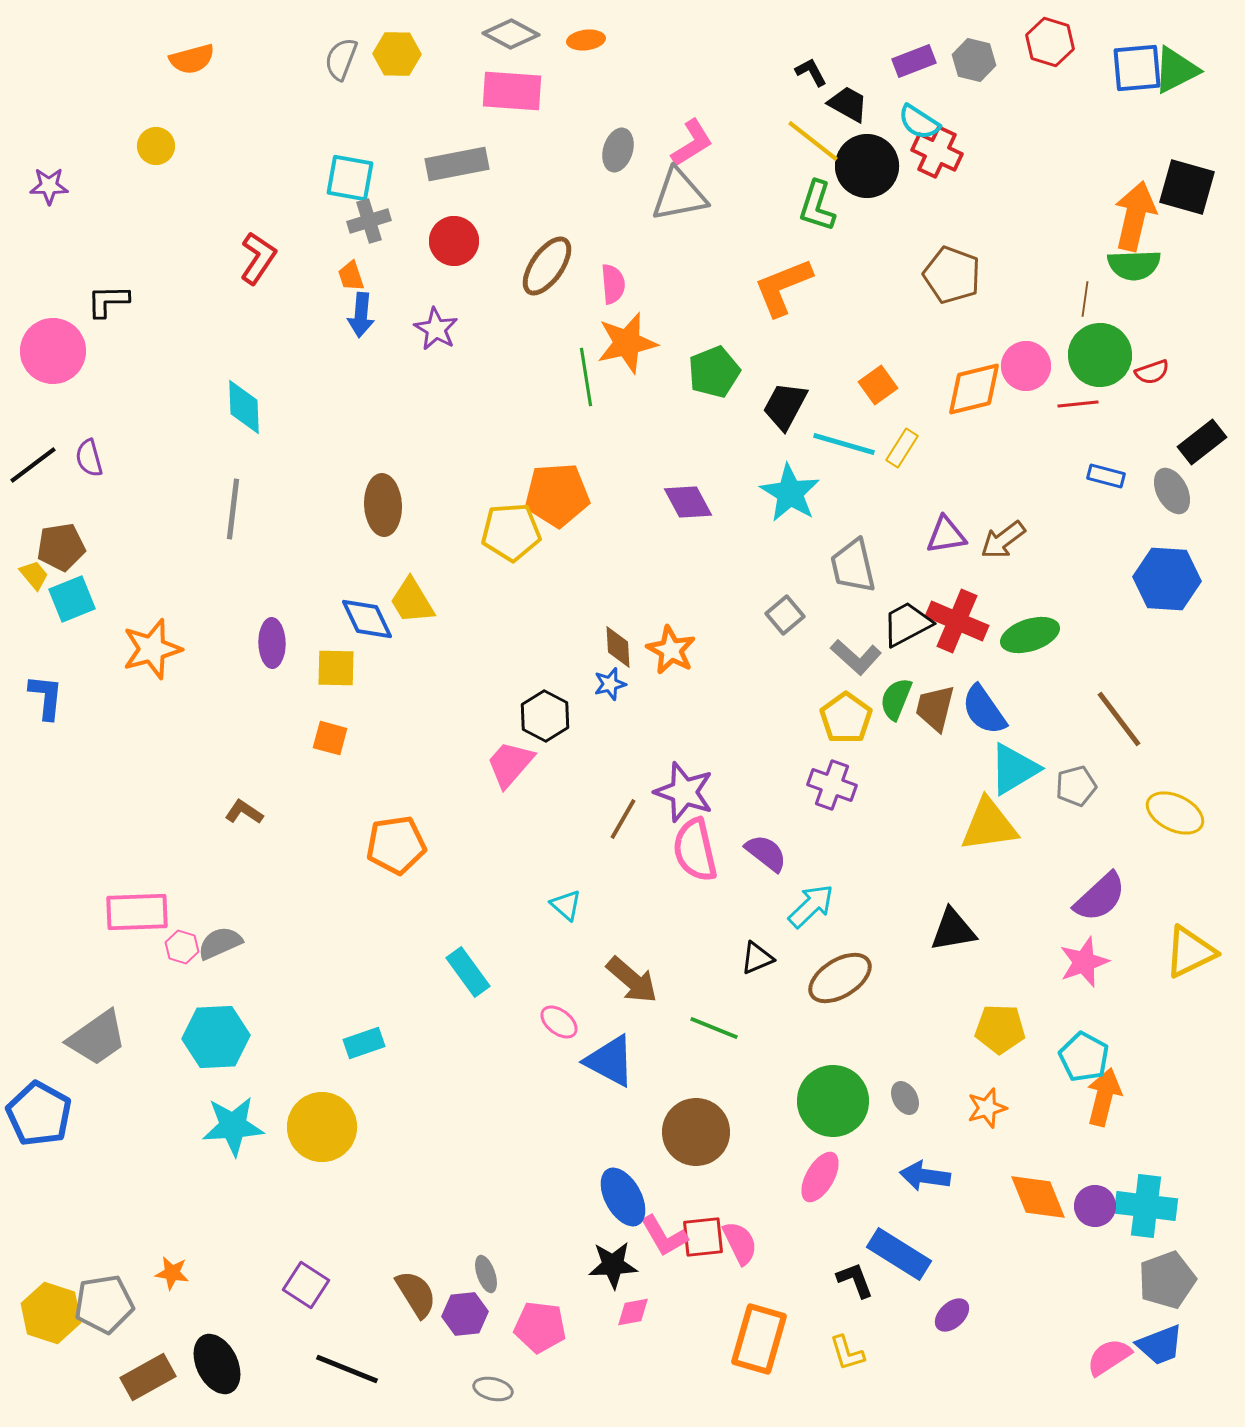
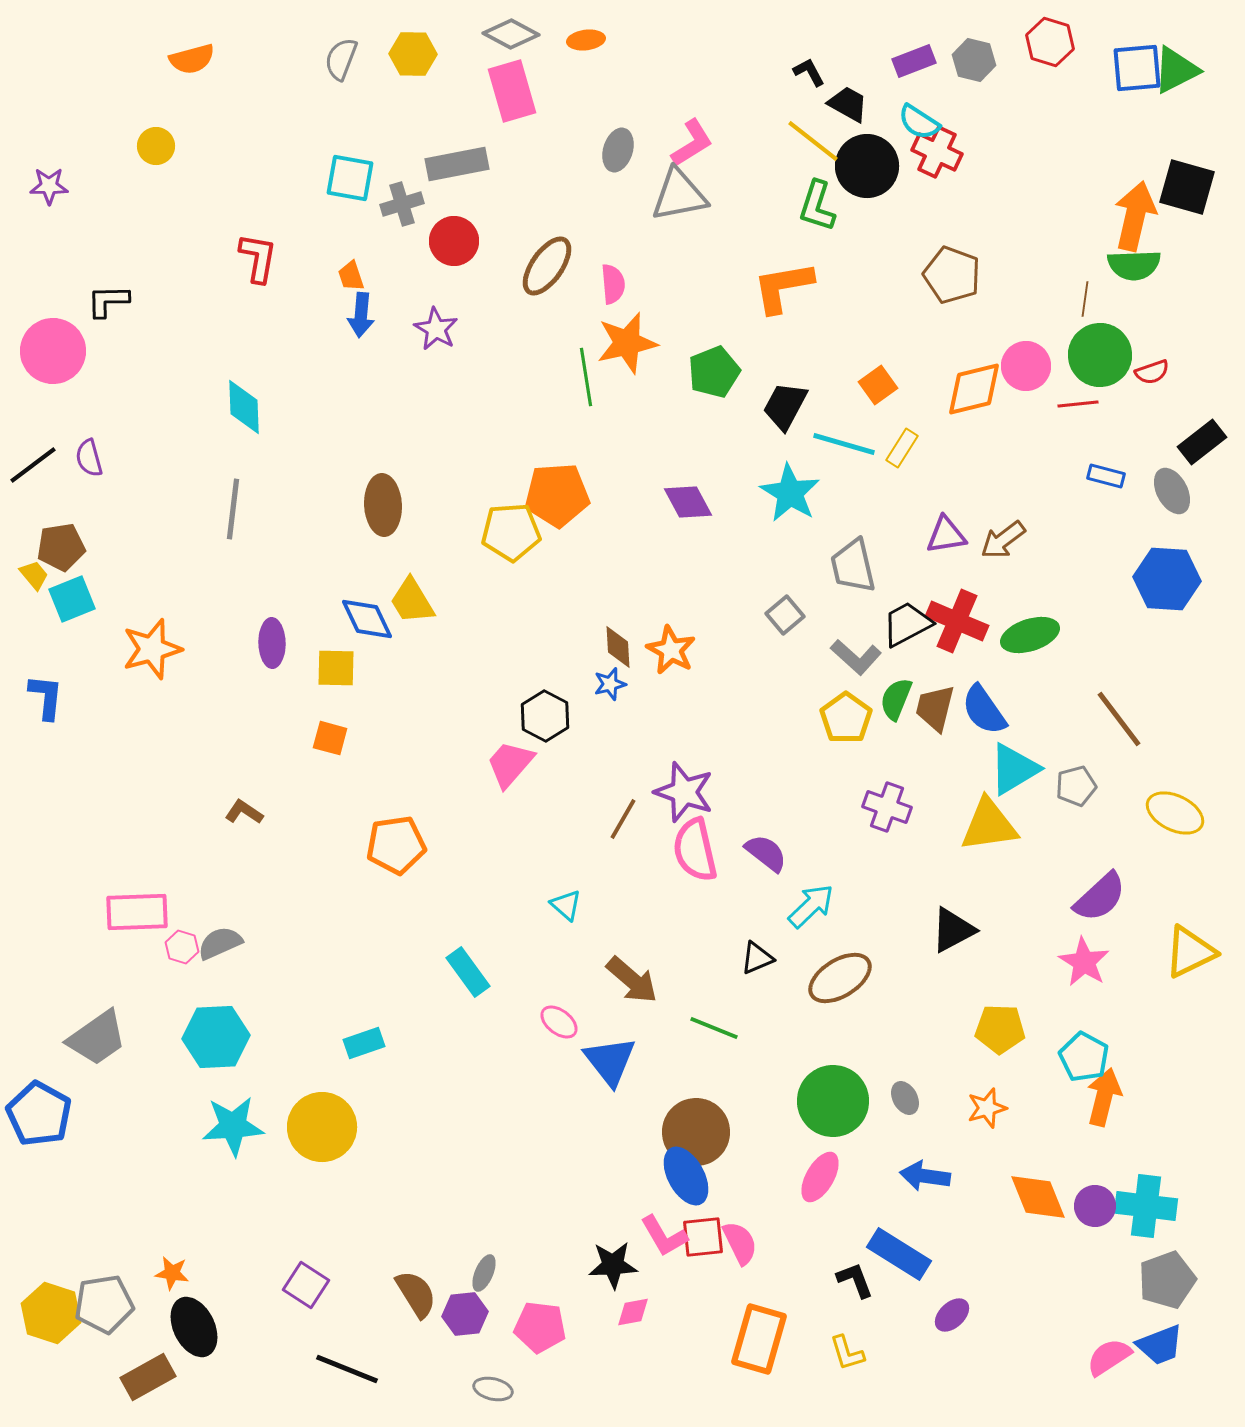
yellow hexagon at (397, 54): moved 16 px right
black L-shape at (811, 72): moved 2 px left
pink rectangle at (512, 91): rotated 70 degrees clockwise
gray cross at (369, 221): moved 33 px right, 17 px up
red L-shape at (258, 258): rotated 24 degrees counterclockwise
orange L-shape at (783, 287): rotated 12 degrees clockwise
purple cross at (832, 785): moved 55 px right, 22 px down
black triangle at (953, 930): rotated 18 degrees counterclockwise
pink star at (1084, 962): rotated 21 degrees counterclockwise
blue triangle at (610, 1061): rotated 24 degrees clockwise
blue ellipse at (623, 1197): moved 63 px right, 21 px up
gray ellipse at (486, 1274): moved 2 px left, 1 px up; rotated 42 degrees clockwise
black ellipse at (217, 1364): moved 23 px left, 37 px up
